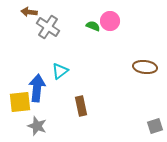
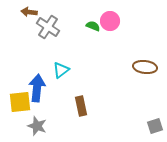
cyan triangle: moved 1 px right, 1 px up
